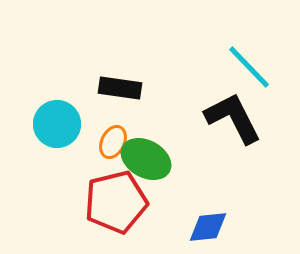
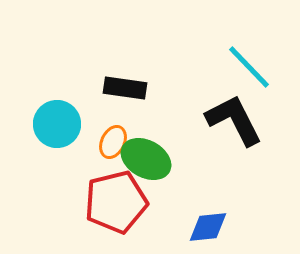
black rectangle: moved 5 px right
black L-shape: moved 1 px right, 2 px down
